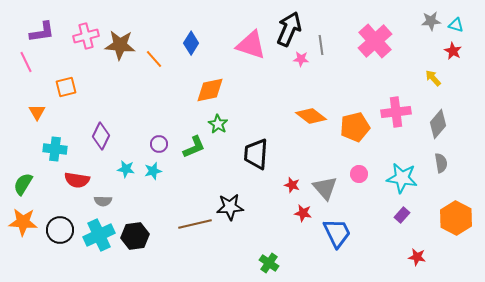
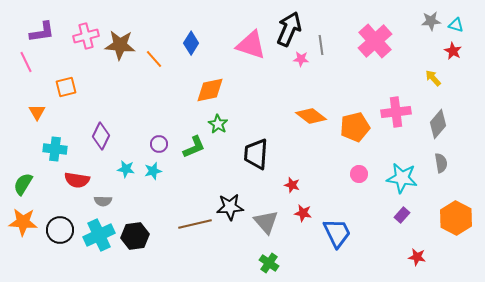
gray triangle at (325, 188): moved 59 px left, 34 px down
